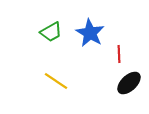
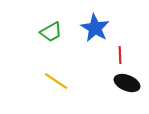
blue star: moved 5 px right, 5 px up
red line: moved 1 px right, 1 px down
black ellipse: moved 2 px left; rotated 65 degrees clockwise
